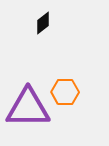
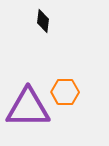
black diamond: moved 2 px up; rotated 45 degrees counterclockwise
